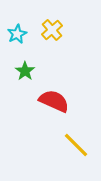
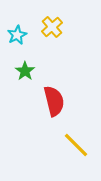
yellow cross: moved 3 px up
cyan star: moved 1 px down
red semicircle: rotated 52 degrees clockwise
